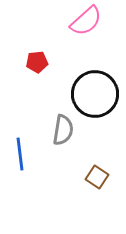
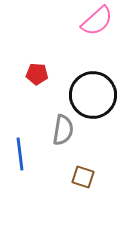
pink semicircle: moved 11 px right
red pentagon: moved 12 px down; rotated 10 degrees clockwise
black circle: moved 2 px left, 1 px down
brown square: moved 14 px left; rotated 15 degrees counterclockwise
